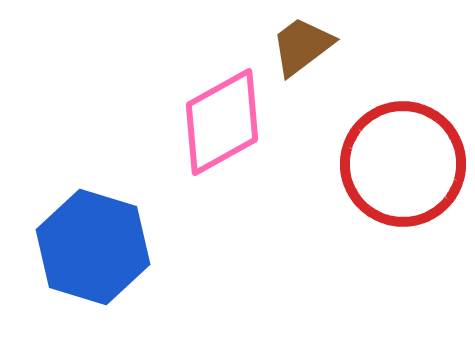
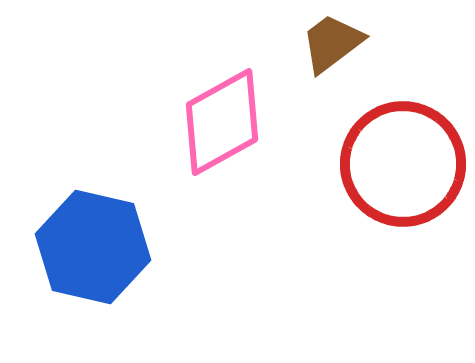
brown trapezoid: moved 30 px right, 3 px up
blue hexagon: rotated 4 degrees counterclockwise
